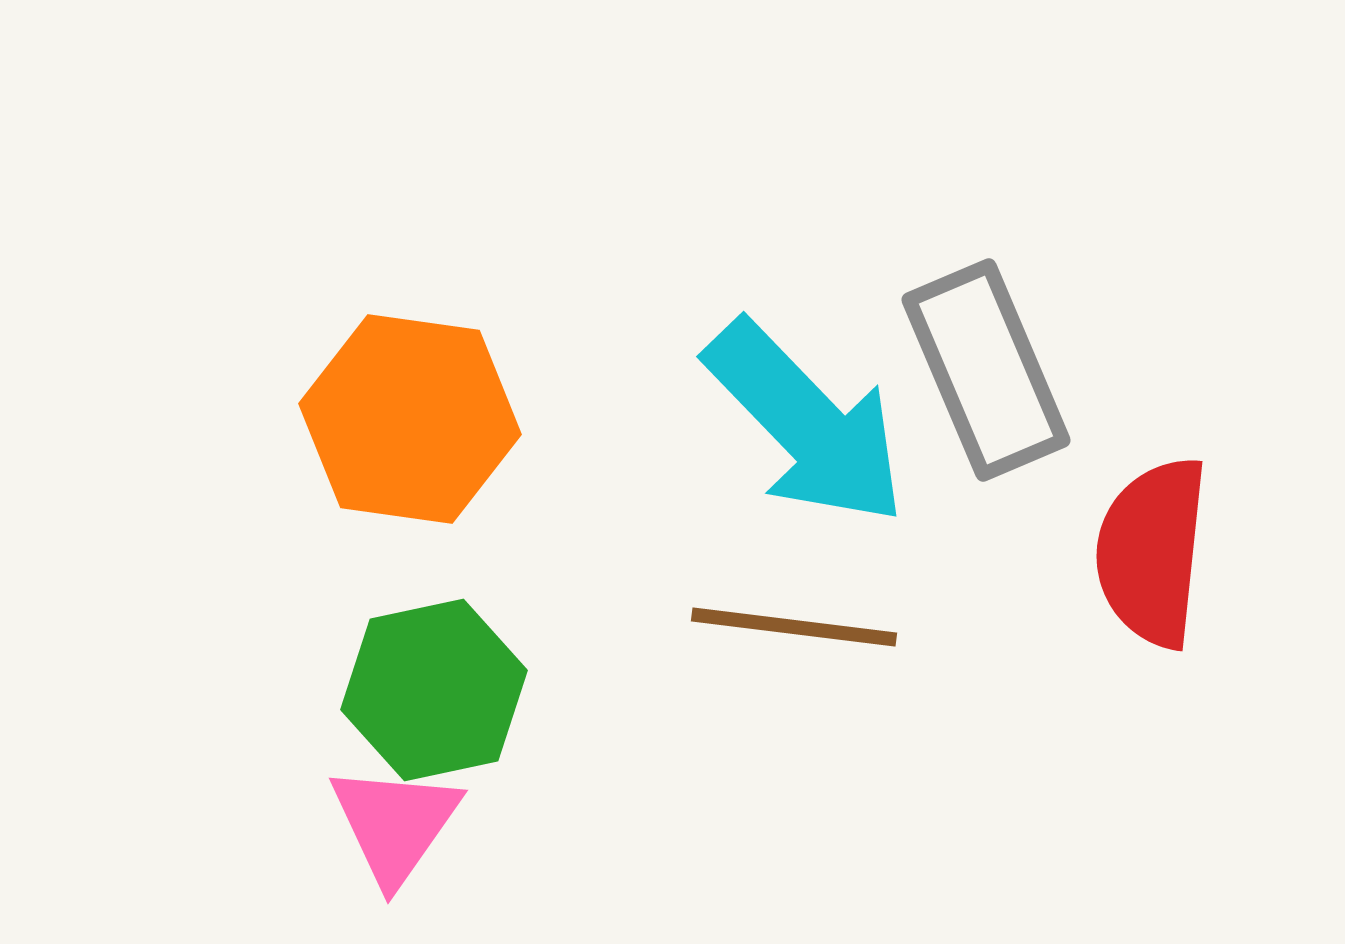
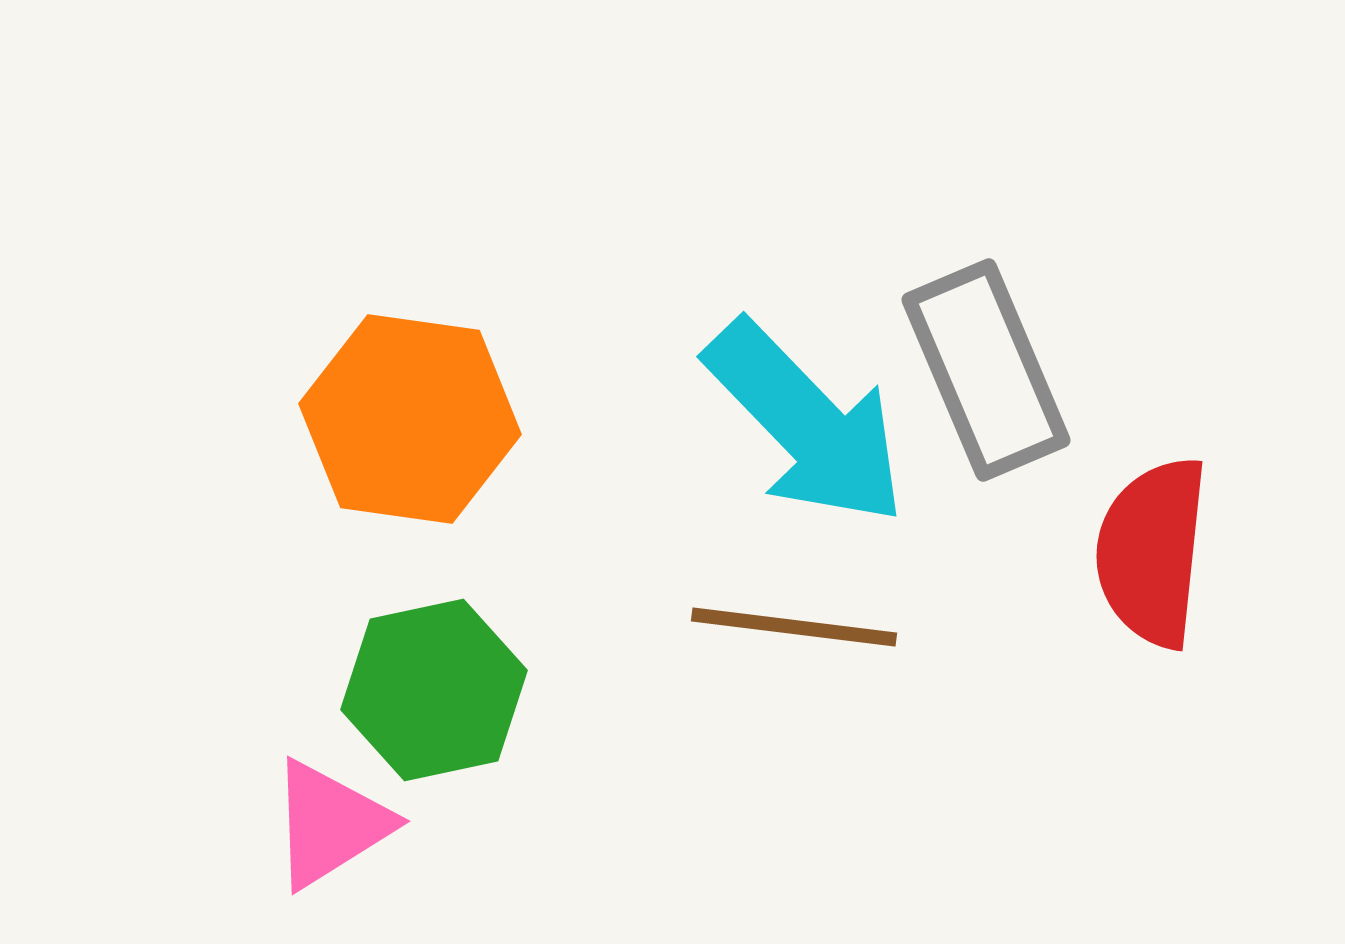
pink triangle: moved 65 px left; rotated 23 degrees clockwise
